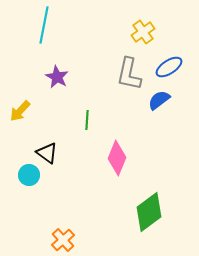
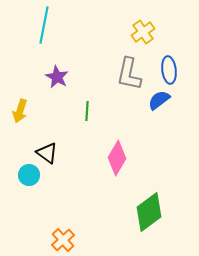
blue ellipse: moved 3 px down; rotated 64 degrees counterclockwise
yellow arrow: rotated 25 degrees counterclockwise
green line: moved 9 px up
pink diamond: rotated 8 degrees clockwise
